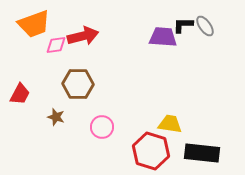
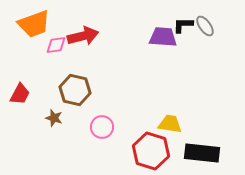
brown hexagon: moved 3 px left, 6 px down; rotated 12 degrees clockwise
brown star: moved 2 px left, 1 px down
